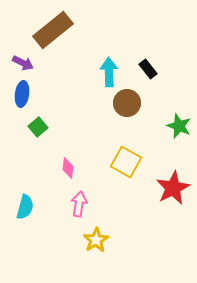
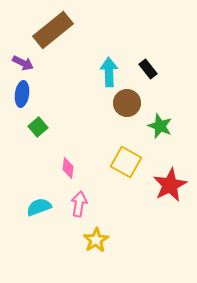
green star: moved 19 px left
red star: moved 3 px left, 3 px up
cyan semicircle: moved 14 px right; rotated 125 degrees counterclockwise
